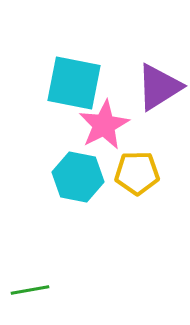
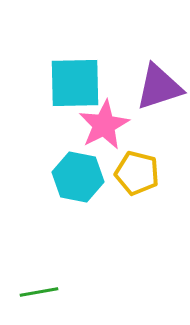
cyan square: moved 1 px right; rotated 12 degrees counterclockwise
purple triangle: rotated 14 degrees clockwise
yellow pentagon: rotated 15 degrees clockwise
green line: moved 9 px right, 2 px down
